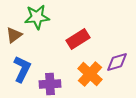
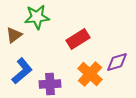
blue L-shape: moved 2 px down; rotated 24 degrees clockwise
